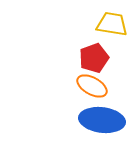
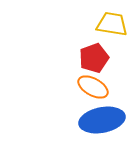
orange ellipse: moved 1 px right, 1 px down
blue ellipse: rotated 18 degrees counterclockwise
